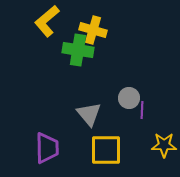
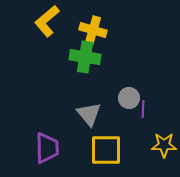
green cross: moved 7 px right, 7 px down
purple line: moved 1 px right, 1 px up
